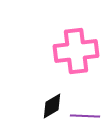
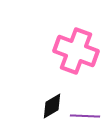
pink cross: rotated 27 degrees clockwise
